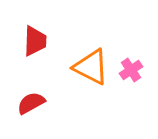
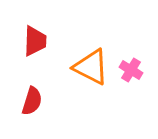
pink cross: rotated 25 degrees counterclockwise
red semicircle: moved 1 px right, 2 px up; rotated 136 degrees clockwise
